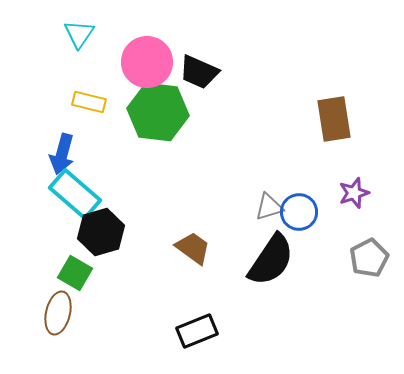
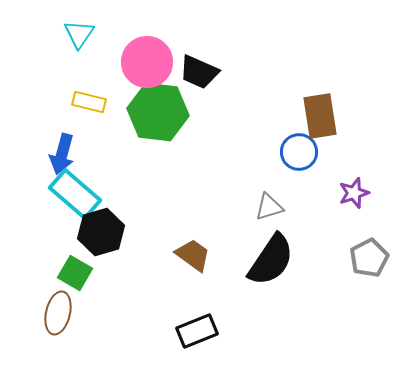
brown rectangle: moved 14 px left, 3 px up
blue circle: moved 60 px up
brown trapezoid: moved 7 px down
